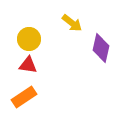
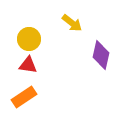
purple diamond: moved 7 px down
